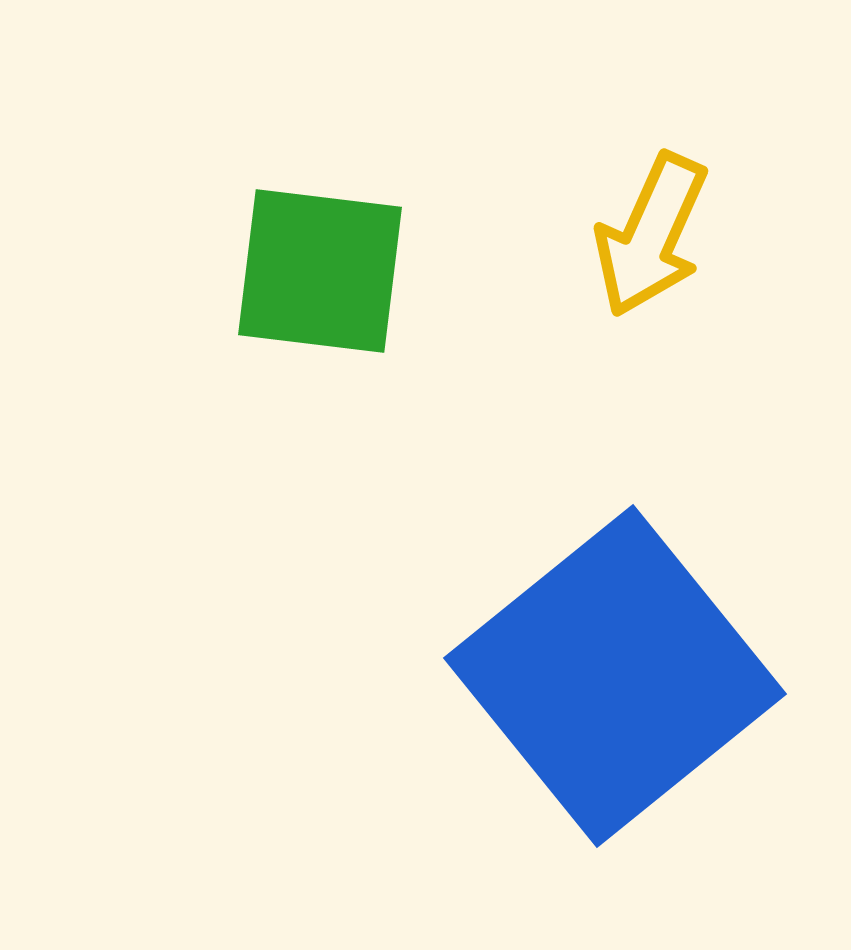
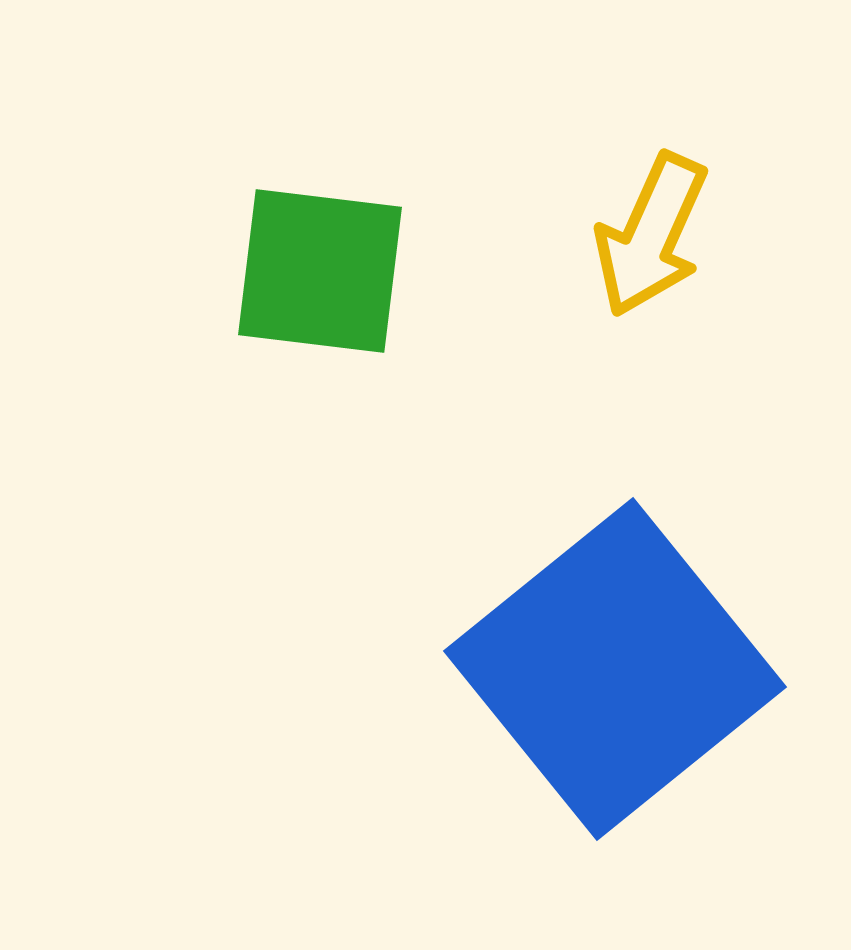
blue square: moved 7 px up
